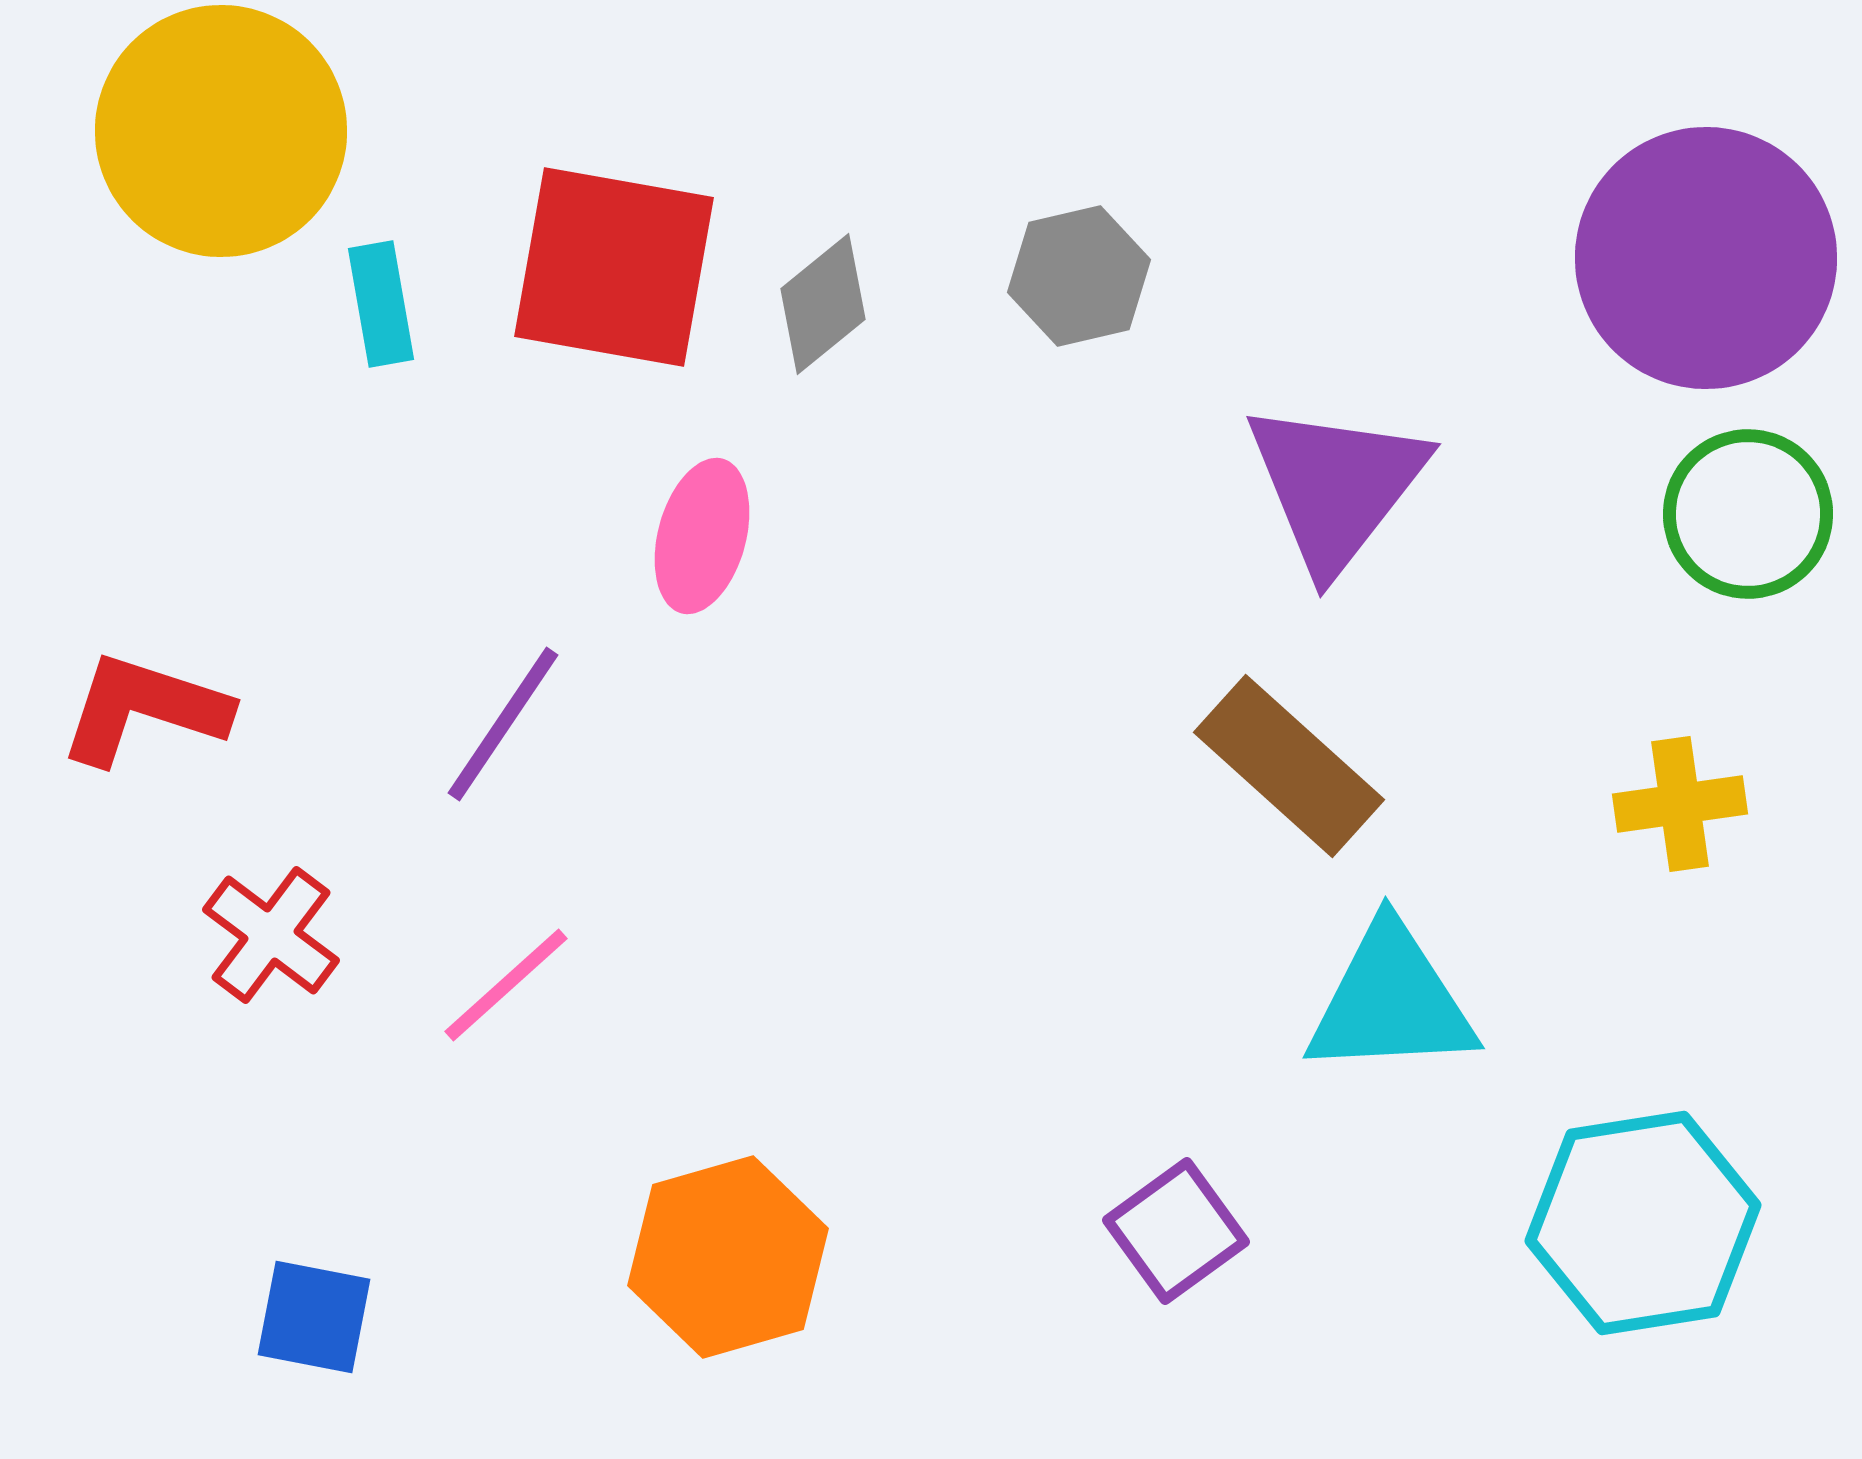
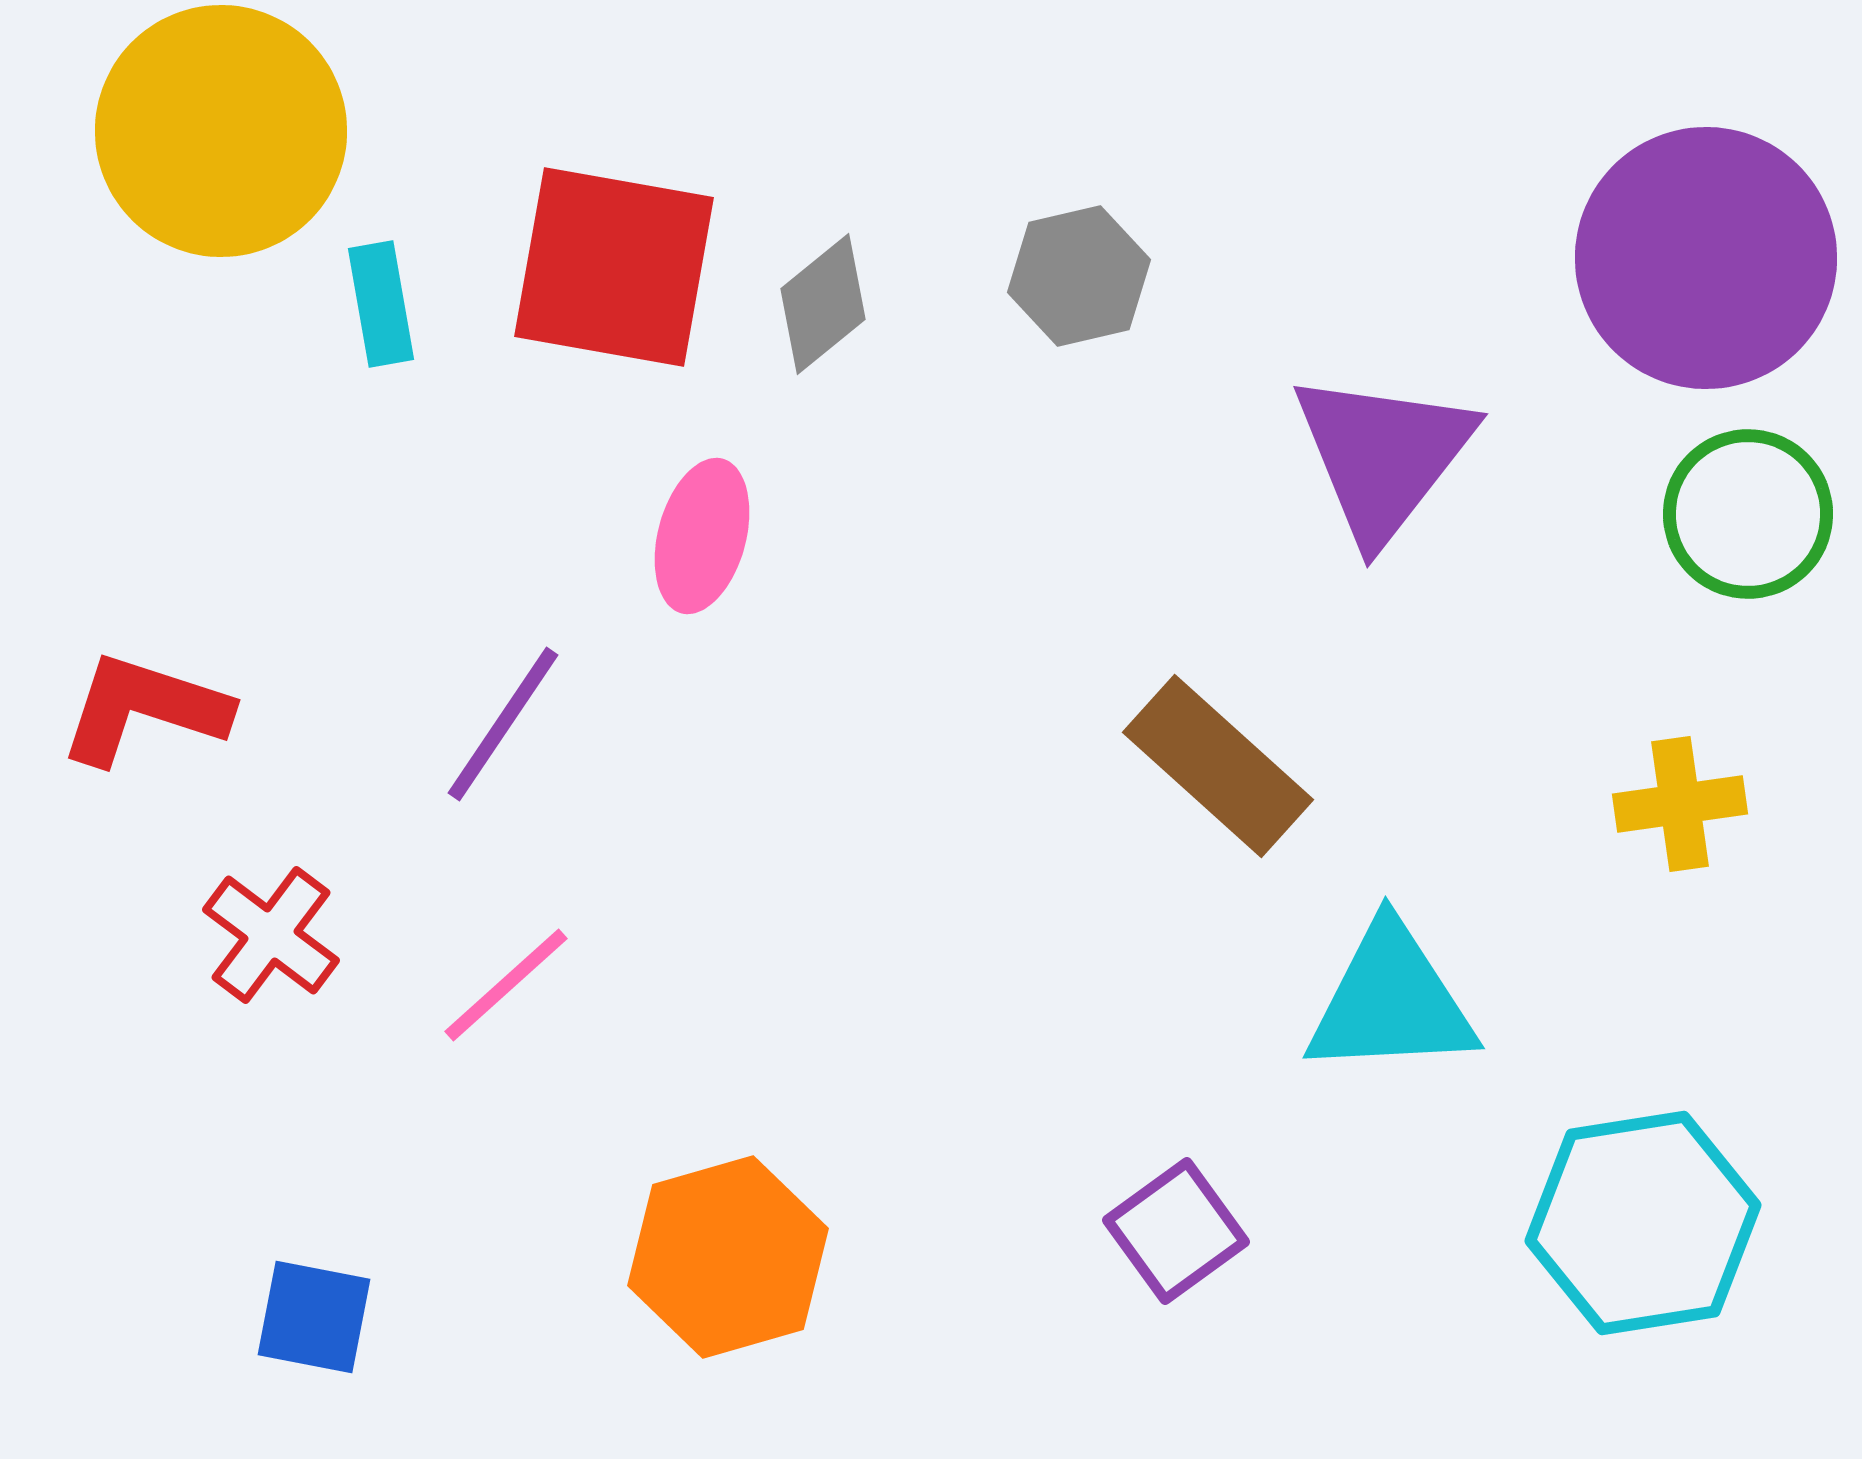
purple triangle: moved 47 px right, 30 px up
brown rectangle: moved 71 px left
